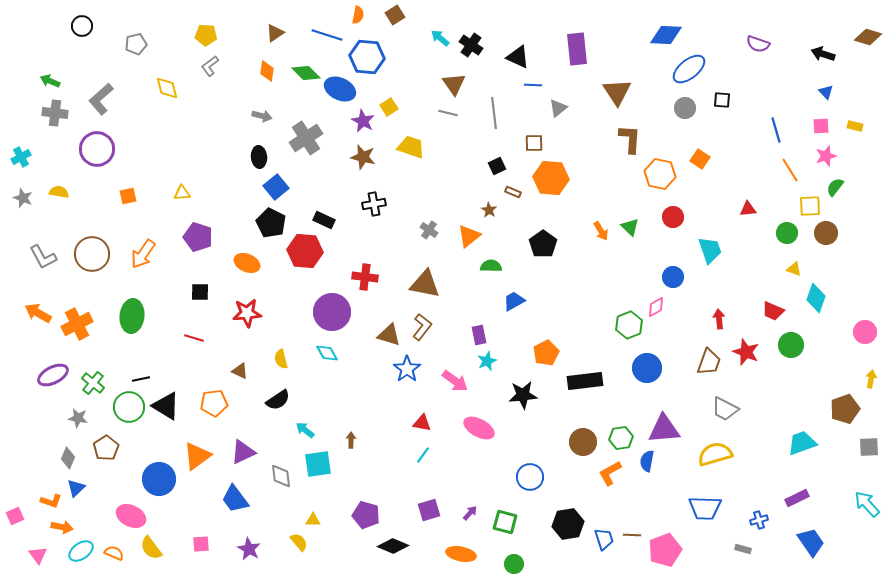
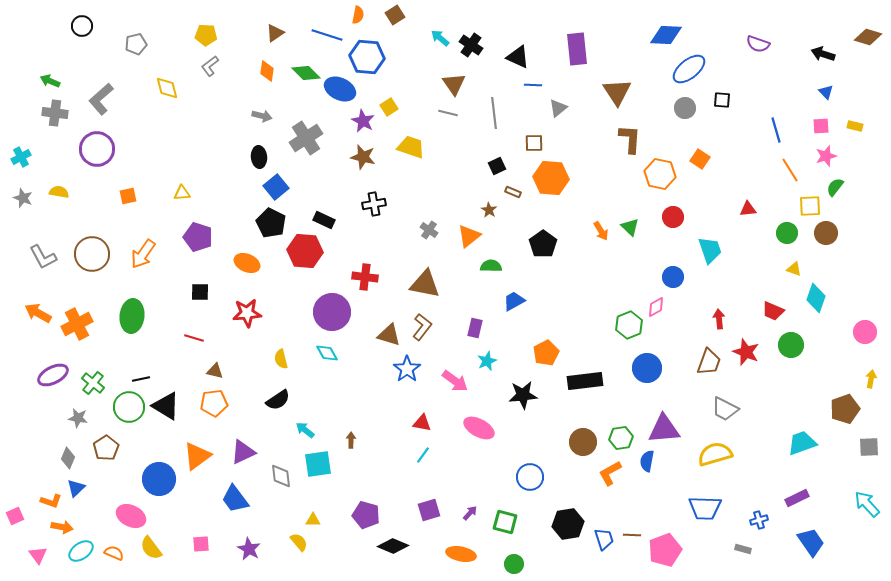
purple rectangle at (479, 335): moved 4 px left, 7 px up; rotated 24 degrees clockwise
brown triangle at (240, 371): moved 25 px left; rotated 12 degrees counterclockwise
